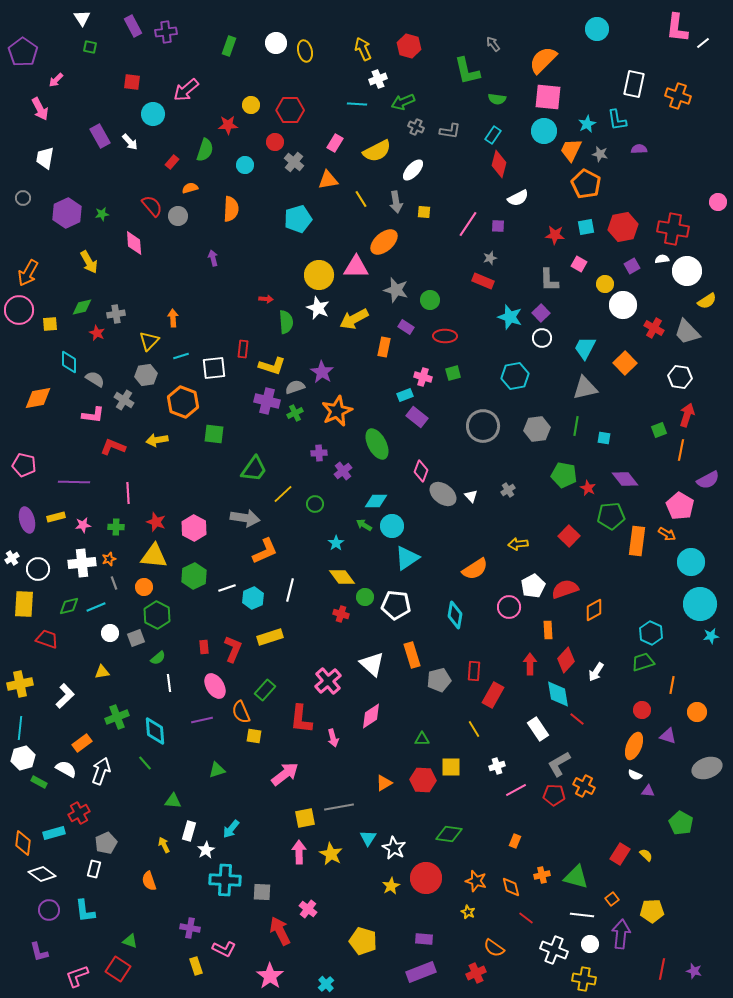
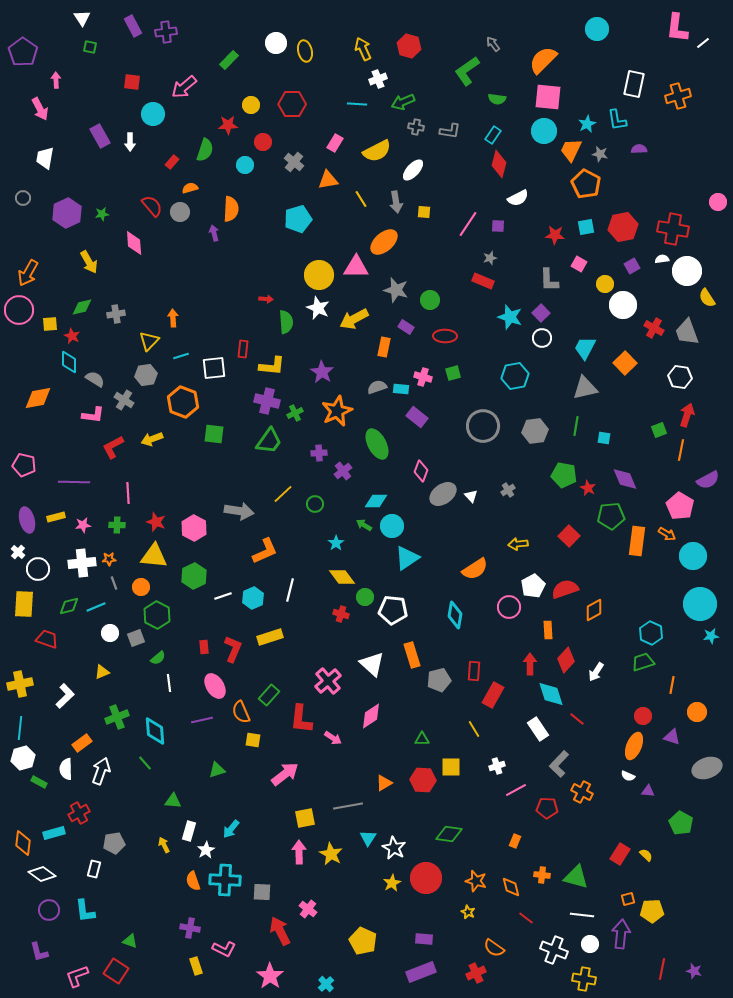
green rectangle at (229, 46): moved 14 px down; rotated 24 degrees clockwise
green L-shape at (467, 71): rotated 68 degrees clockwise
pink arrow at (56, 80): rotated 133 degrees clockwise
pink arrow at (186, 90): moved 2 px left, 3 px up
orange cross at (678, 96): rotated 35 degrees counterclockwise
red hexagon at (290, 110): moved 2 px right, 6 px up
gray cross at (416, 127): rotated 14 degrees counterclockwise
white arrow at (130, 142): rotated 42 degrees clockwise
red circle at (275, 142): moved 12 px left
gray circle at (178, 216): moved 2 px right, 4 px up
purple arrow at (213, 258): moved 1 px right, 25 px up
yellow semicircle at (707, 301): moved 3 px up; rotated 90 degrees clockwise
gray trapezoid at (687, 332): rotated 24 degrees clockwise
red star at (97, 333): moved 25 px left, 3 px down
yellow L-shape at (272, 366): rotated 12 degrees counterclockwise
gray semicircle at (295, 387): moved 82 px right
cyan rectangle at (405, 395): moved 4 px left, 6 px up; rotated 28 degrees clockwise
gray hexagon at (537, 429): moved 2 px left, 2 px down
yellow arrow at (157, 440): moved 5 px left, 1 px up; rotated 10 degrees counterclockwise
red L-shape at (113, 447): rotated 50 degrees counterclockwise
green trapezoid at (254, 469): moved 15 px right, 28 px up
purple diamond at (625, 479): rotated 16 degrees clockwise
gray ellipse at (443, 494): rotated 72 degrees counterclockwise
gray arrow at (245, 518): moved 6 px left, 7 px up
green cross at (116, 527): moved 1 px right, 2 px up
white cross at (12, 558): moved 6 px right, 6 px up; rotated 16 degrees counterclockwise
orange star at (109, 559): rotated 16 degrees clockwise
cyan circle at (691, 562): moved 2 px right, 6 px up
orange circle at (144, 587): moved 3 px left
white line at (227, 588): moved 4 px left, 8 px down
white pentagon at (396, 605): moved 3 px left, 5 px down
yellow triangle at (102, 672): rotated 14 degrees counterclockwise
green rectangle at (265, 690): moved 4 px right, 5 px down
cyan diamond at (558, 694): moved 7 px left; rotated 8 degrees counterclockwise
red circle at (642, 710): moved 1 px right, 6 px down
yellow square at (254, 736): moved 1 px left, 4 px down
purple triangle at (668, 736): moved 4 px right, 1 px down
pink arrow at (333, 738): rotated 42 degrees counterclockwise
gray L-shape at (559, 764): rotated 16 degrees counterclockwise
white semicircle at (66, 769): rotated 120 degrees counterclockwise
white semicircle at (635, 775): moved 7 px left, 1 px down
orange cross at (584, 786): moved 2 px left, 6 px down
red pentagon at (554, 795): moved 7 px left, 13 px down
gray line at (339, 807): moved 9 px right, 1 px up
gray pentagon at (106, 843): moved 8 px right; rotated 15 degrees clockwise
orange cross at (542, 875): rotated 21 degrees clockwise
orange semicircle at (149, 881): moved 44 px right
yellow star at (391, 886): moved 1 px right, 3 px up
orange square at (612, 899): moved 16 px right; rotated 24 degrees clockwise
yellow pentagon at (363, 941): rotated 8 degrees clockwise
red square at (118, 969): moved 2 px left, 2 px down
